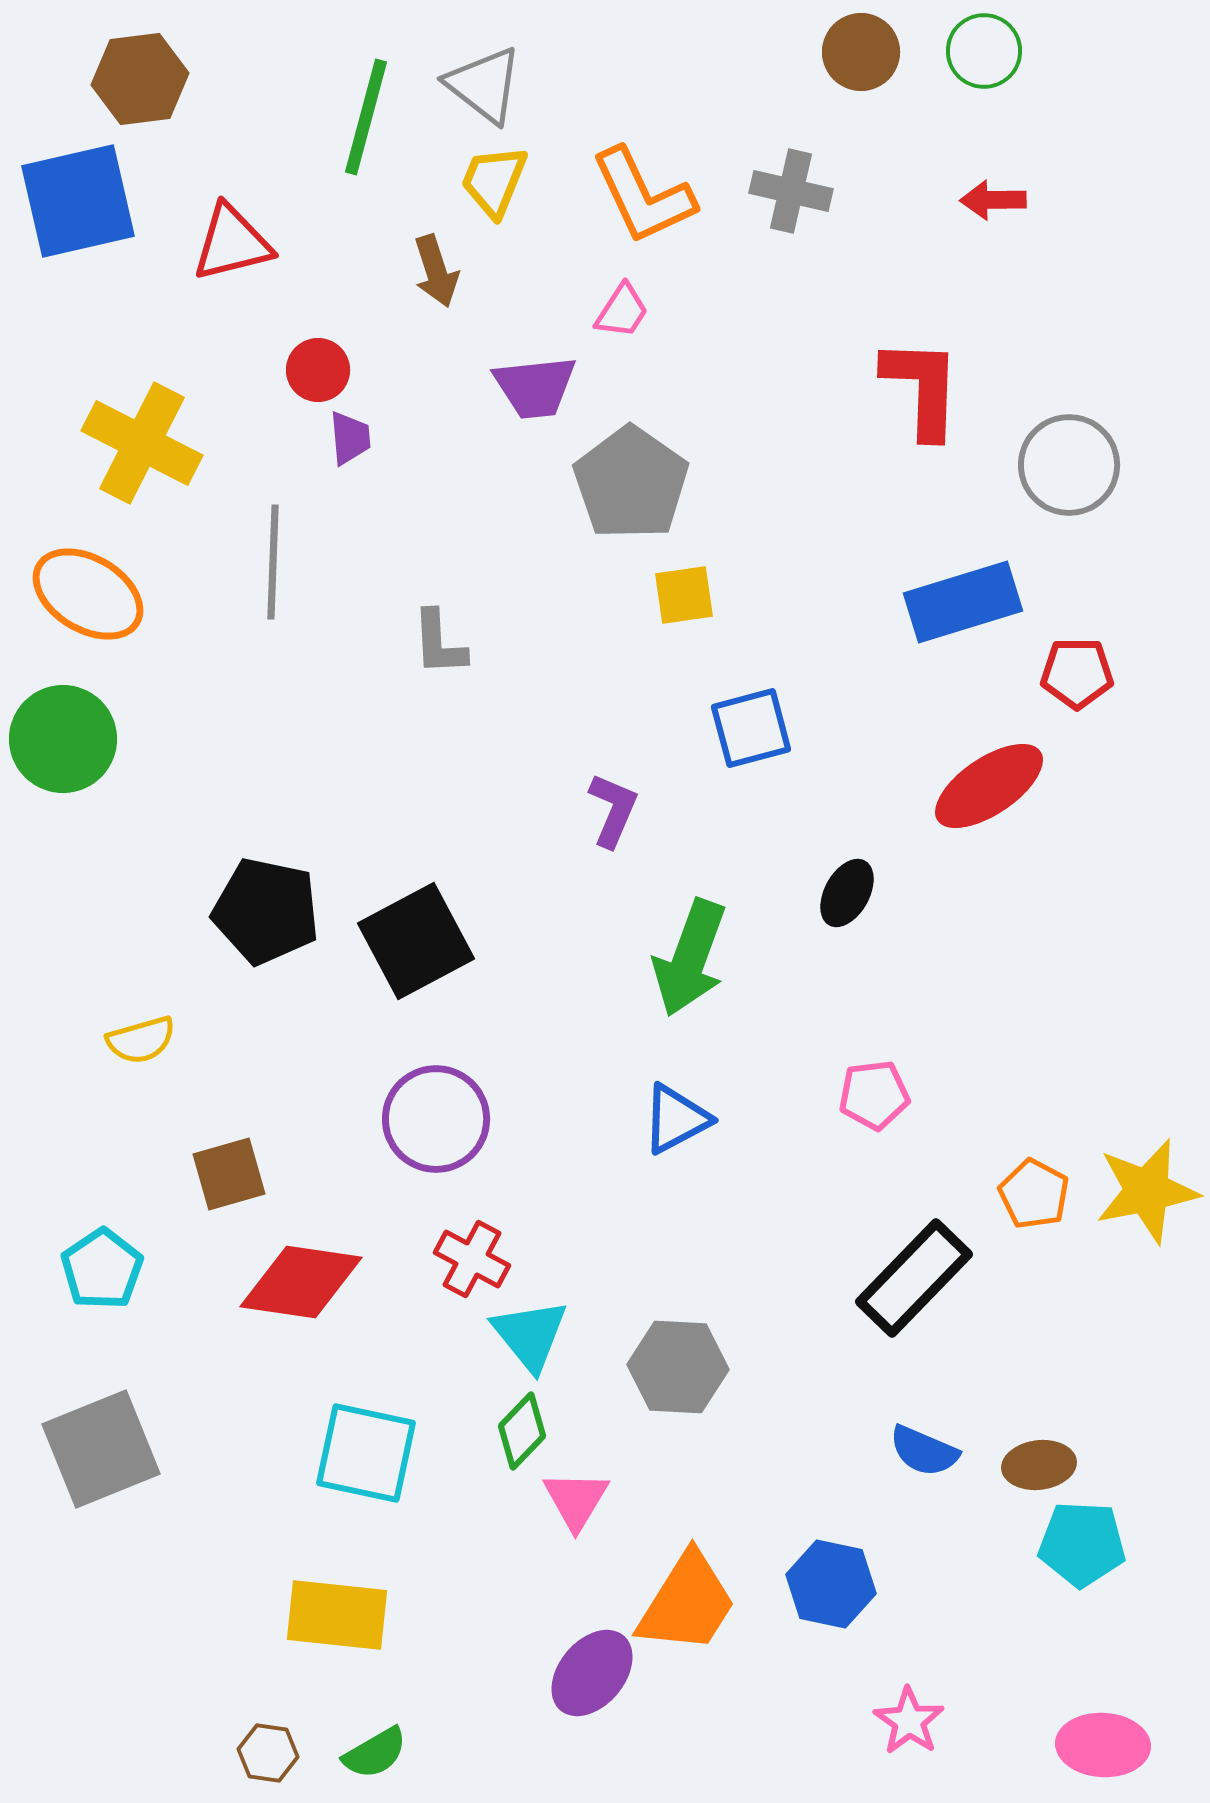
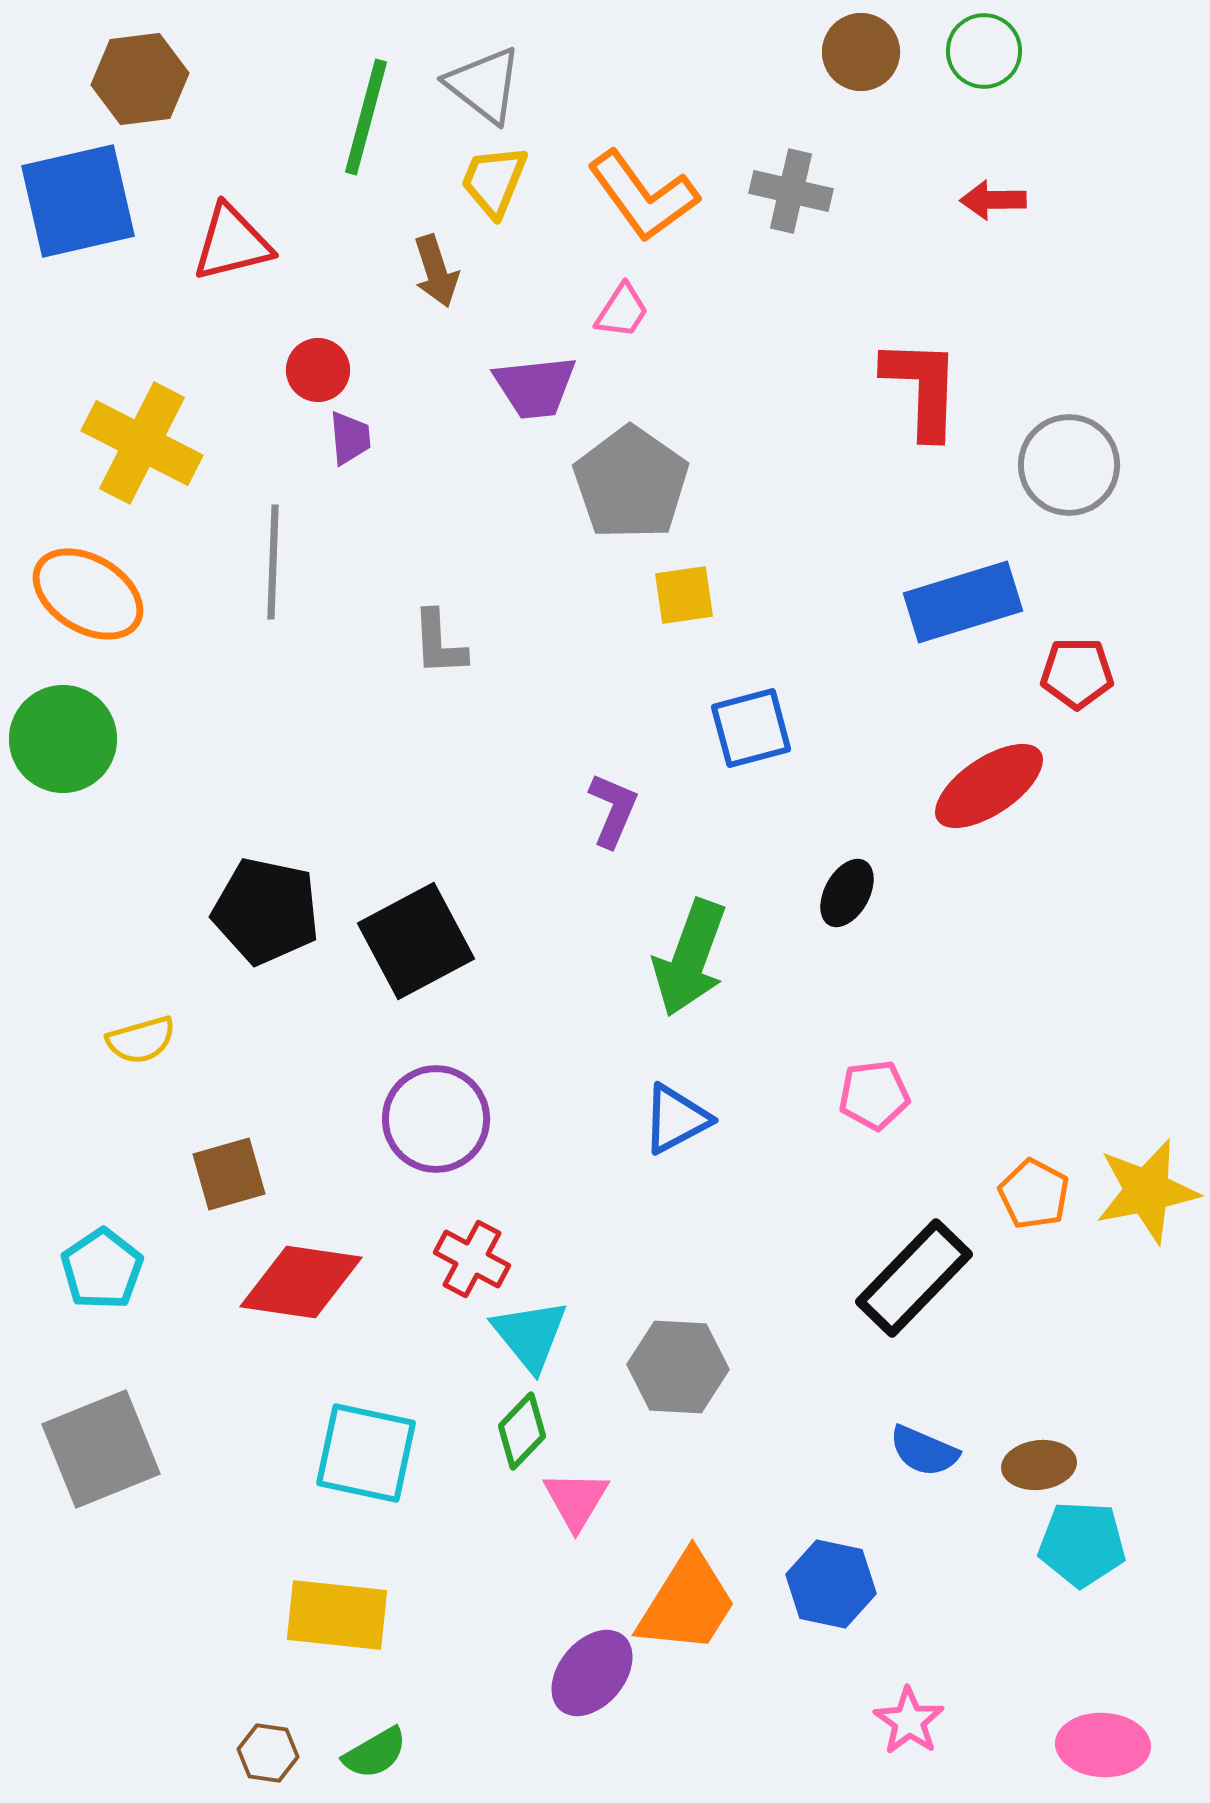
orange L-shape at (643, 196): rotated 11 degrees counterclockwise
